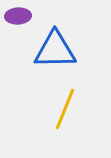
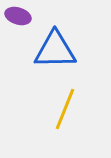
purple ellipse: rotated 20 degrees clockwise
